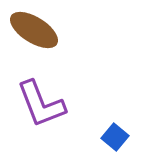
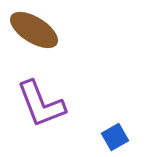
blue square: rotated 20 degrees clockwise
